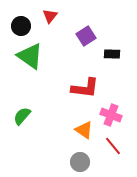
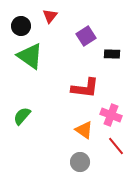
red line: moved 3 px right
